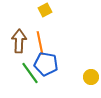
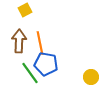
yellow square: moved 20 px left
